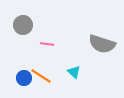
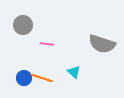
orange line: moved 1 px right, 2 px down; rotated 15 degrees counterclockwise
